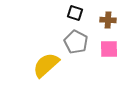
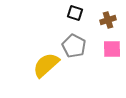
brown cross: rotated 21 degrees counterclockwise
gray pentagon: moved 2 px left, 4 px down
pink square: moved 3 px right
